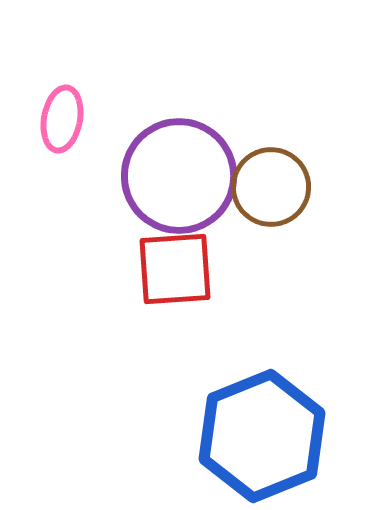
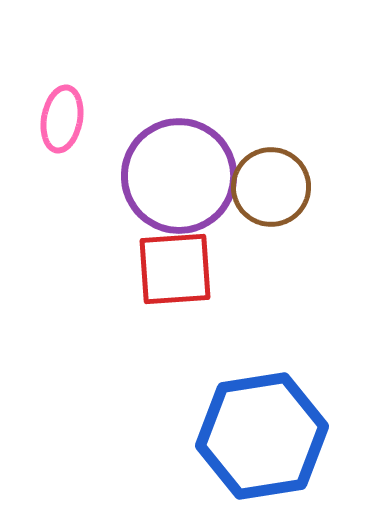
blue hexagon: rotated 13 degrees clockwise
